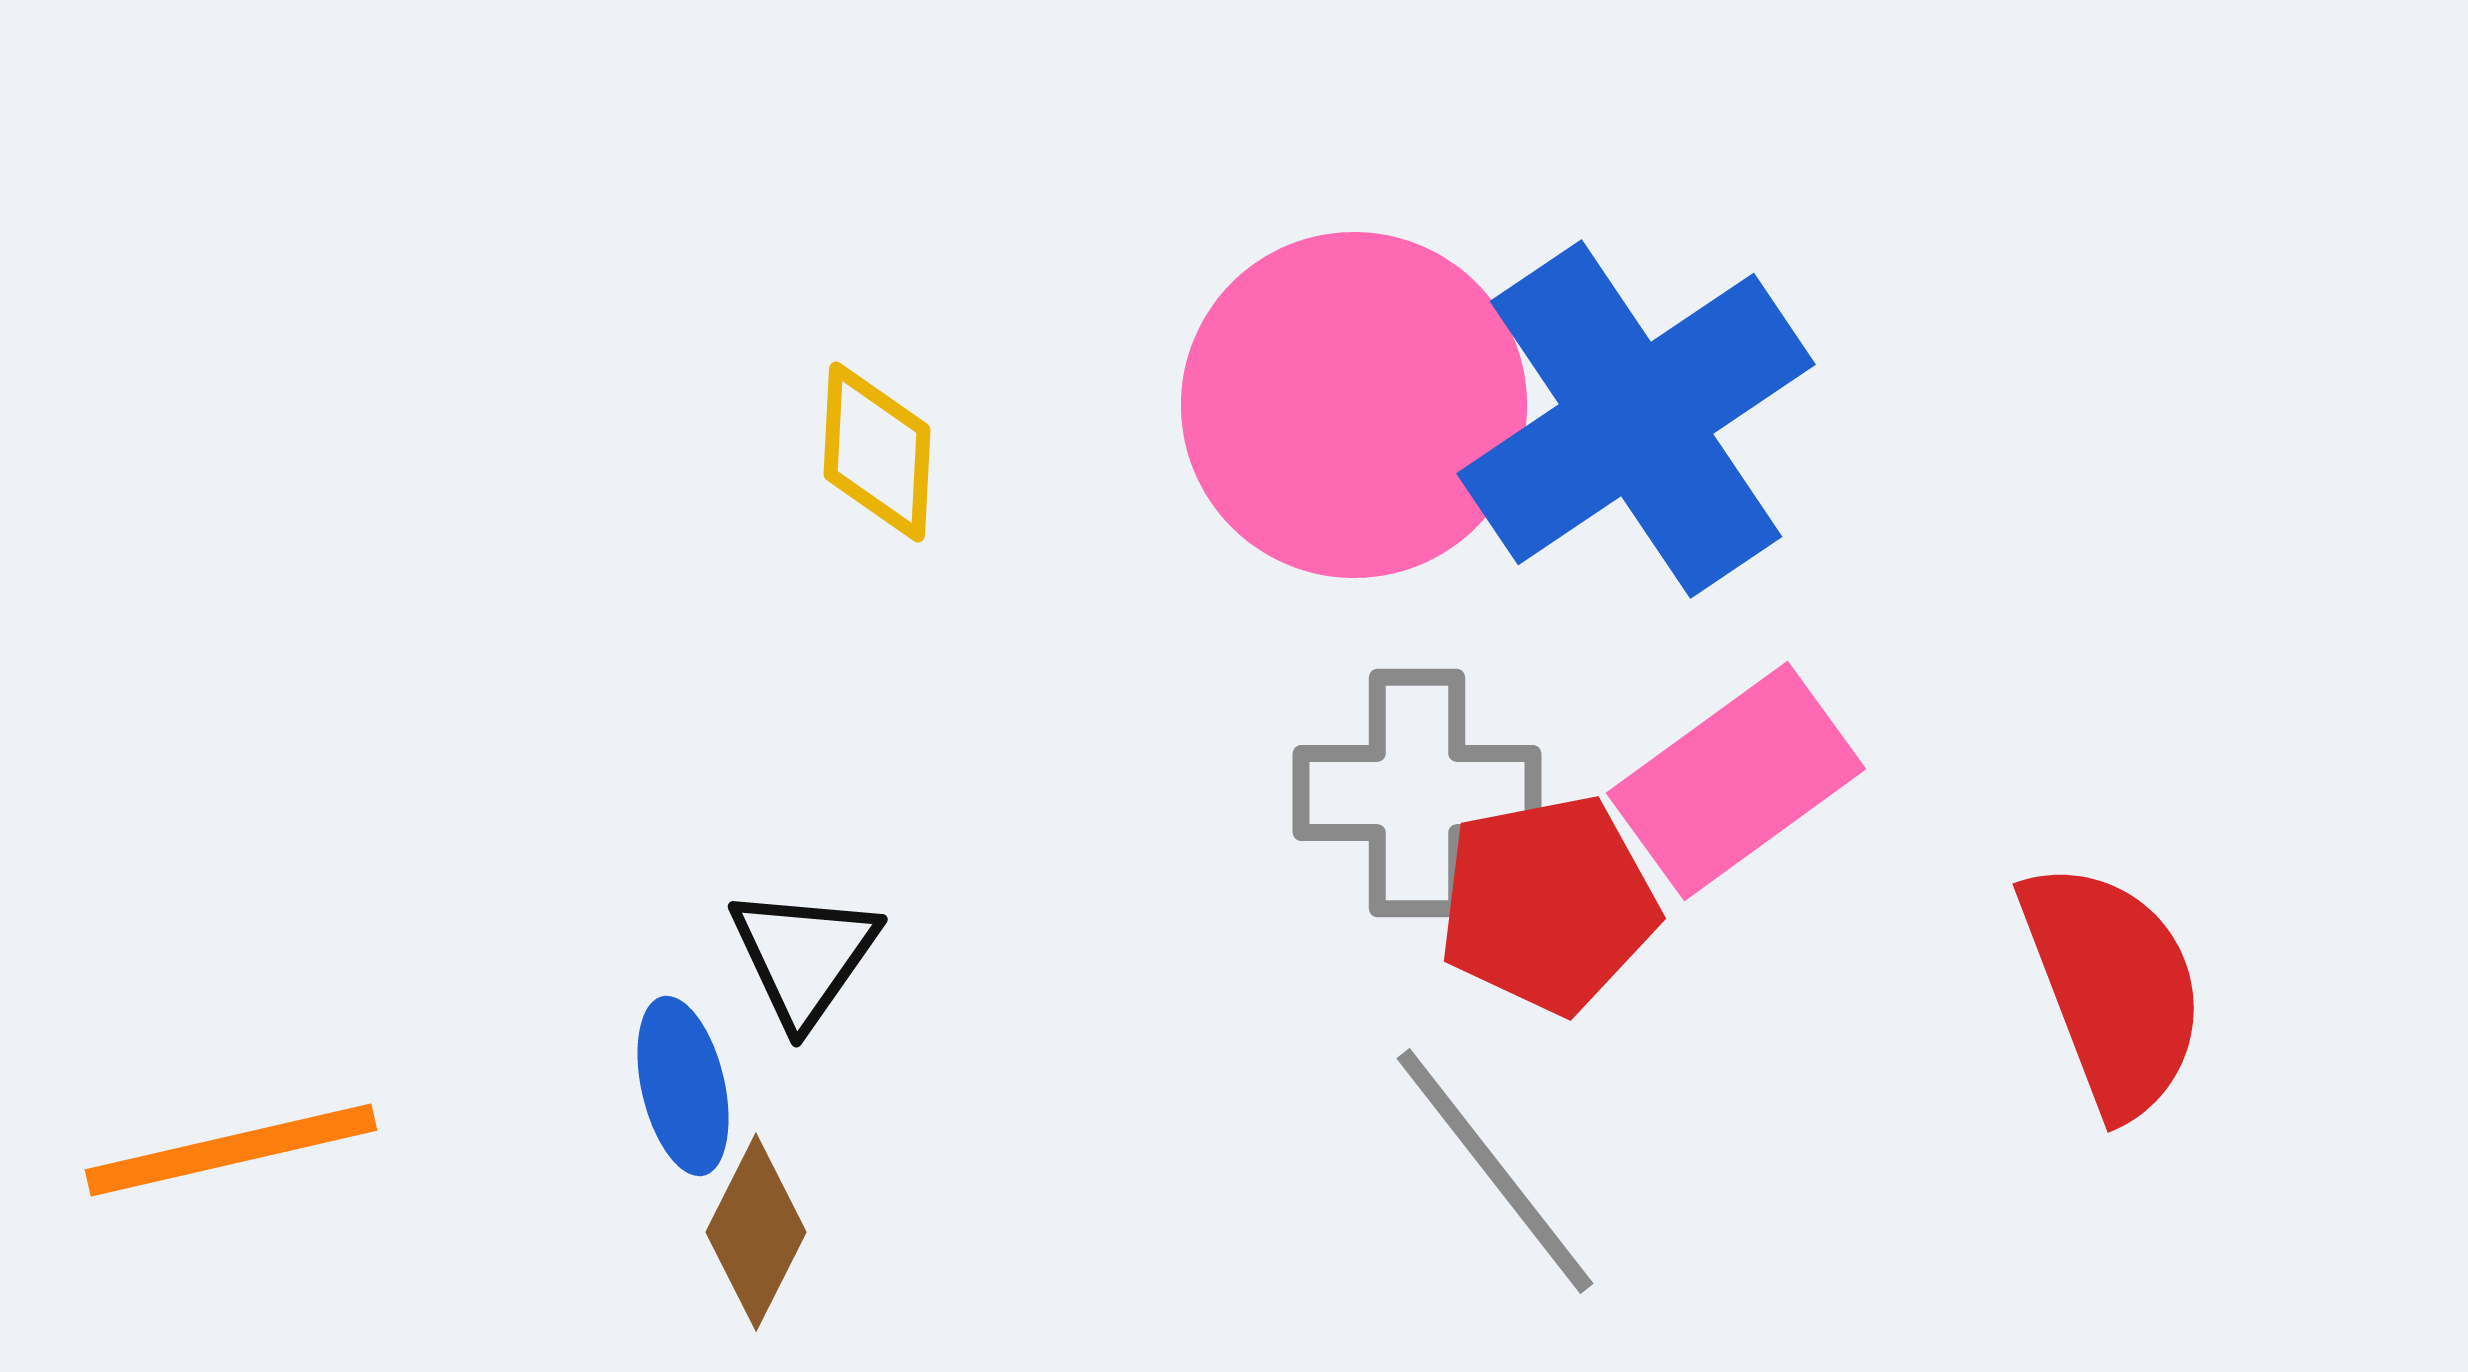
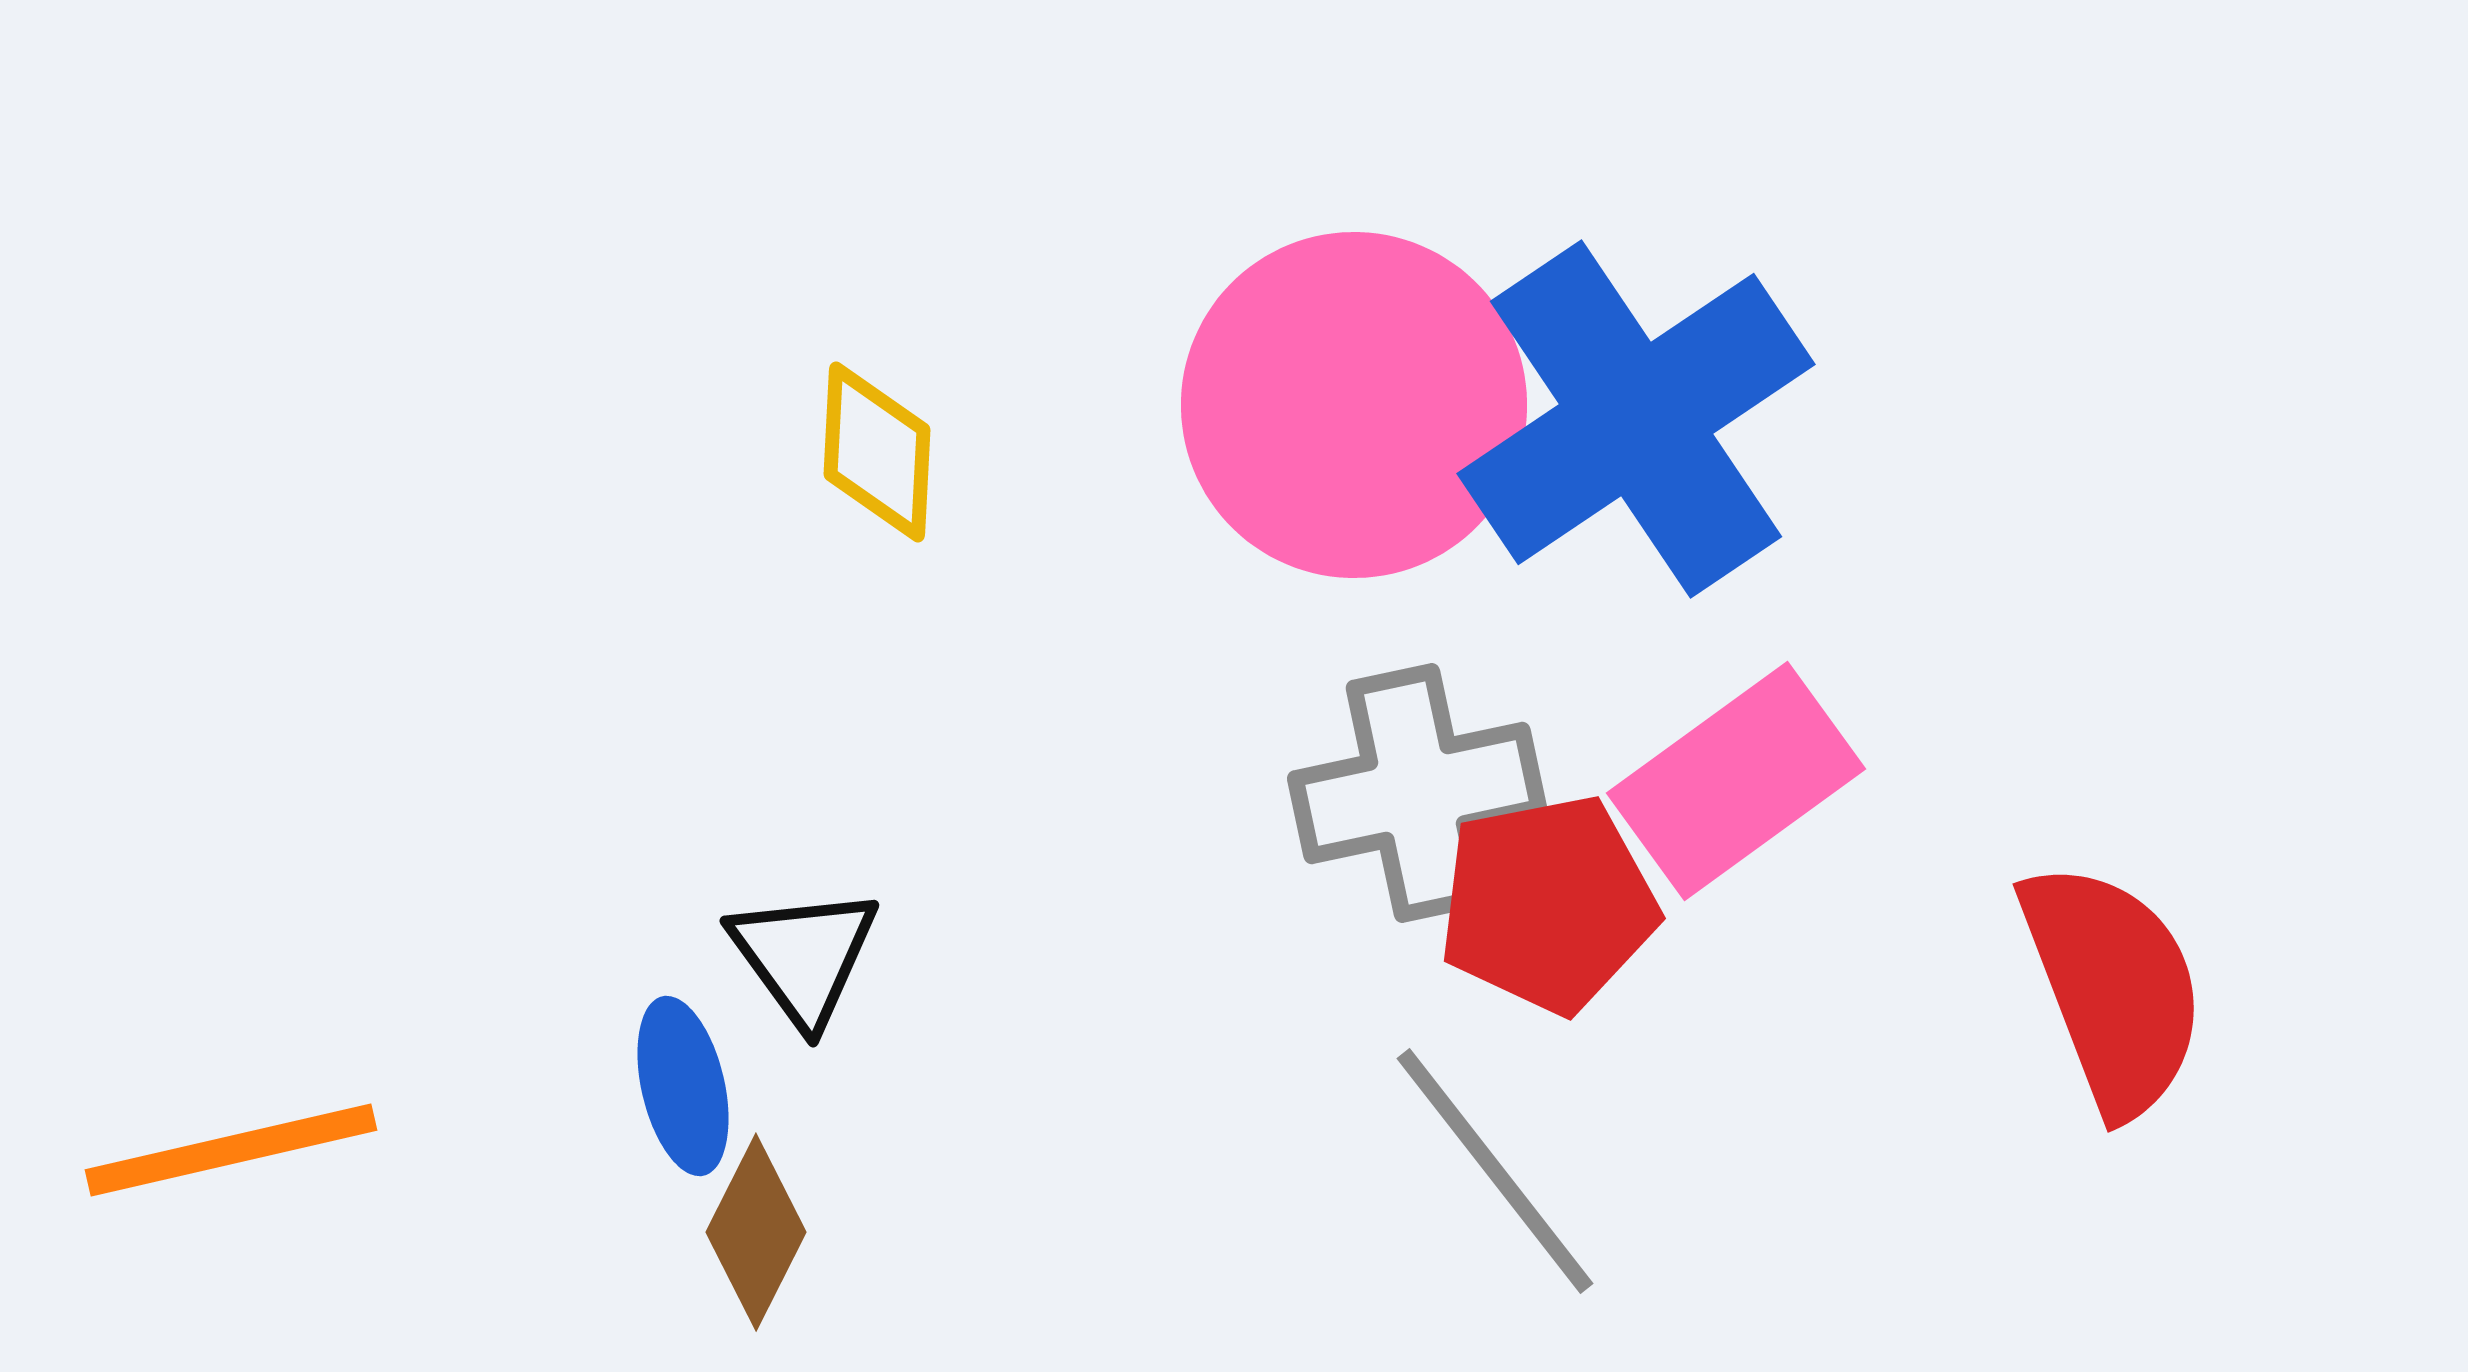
gray cross: rotated 12 degrees counterclockwise
black triangle: rotated 11 degrees counterclockwise
